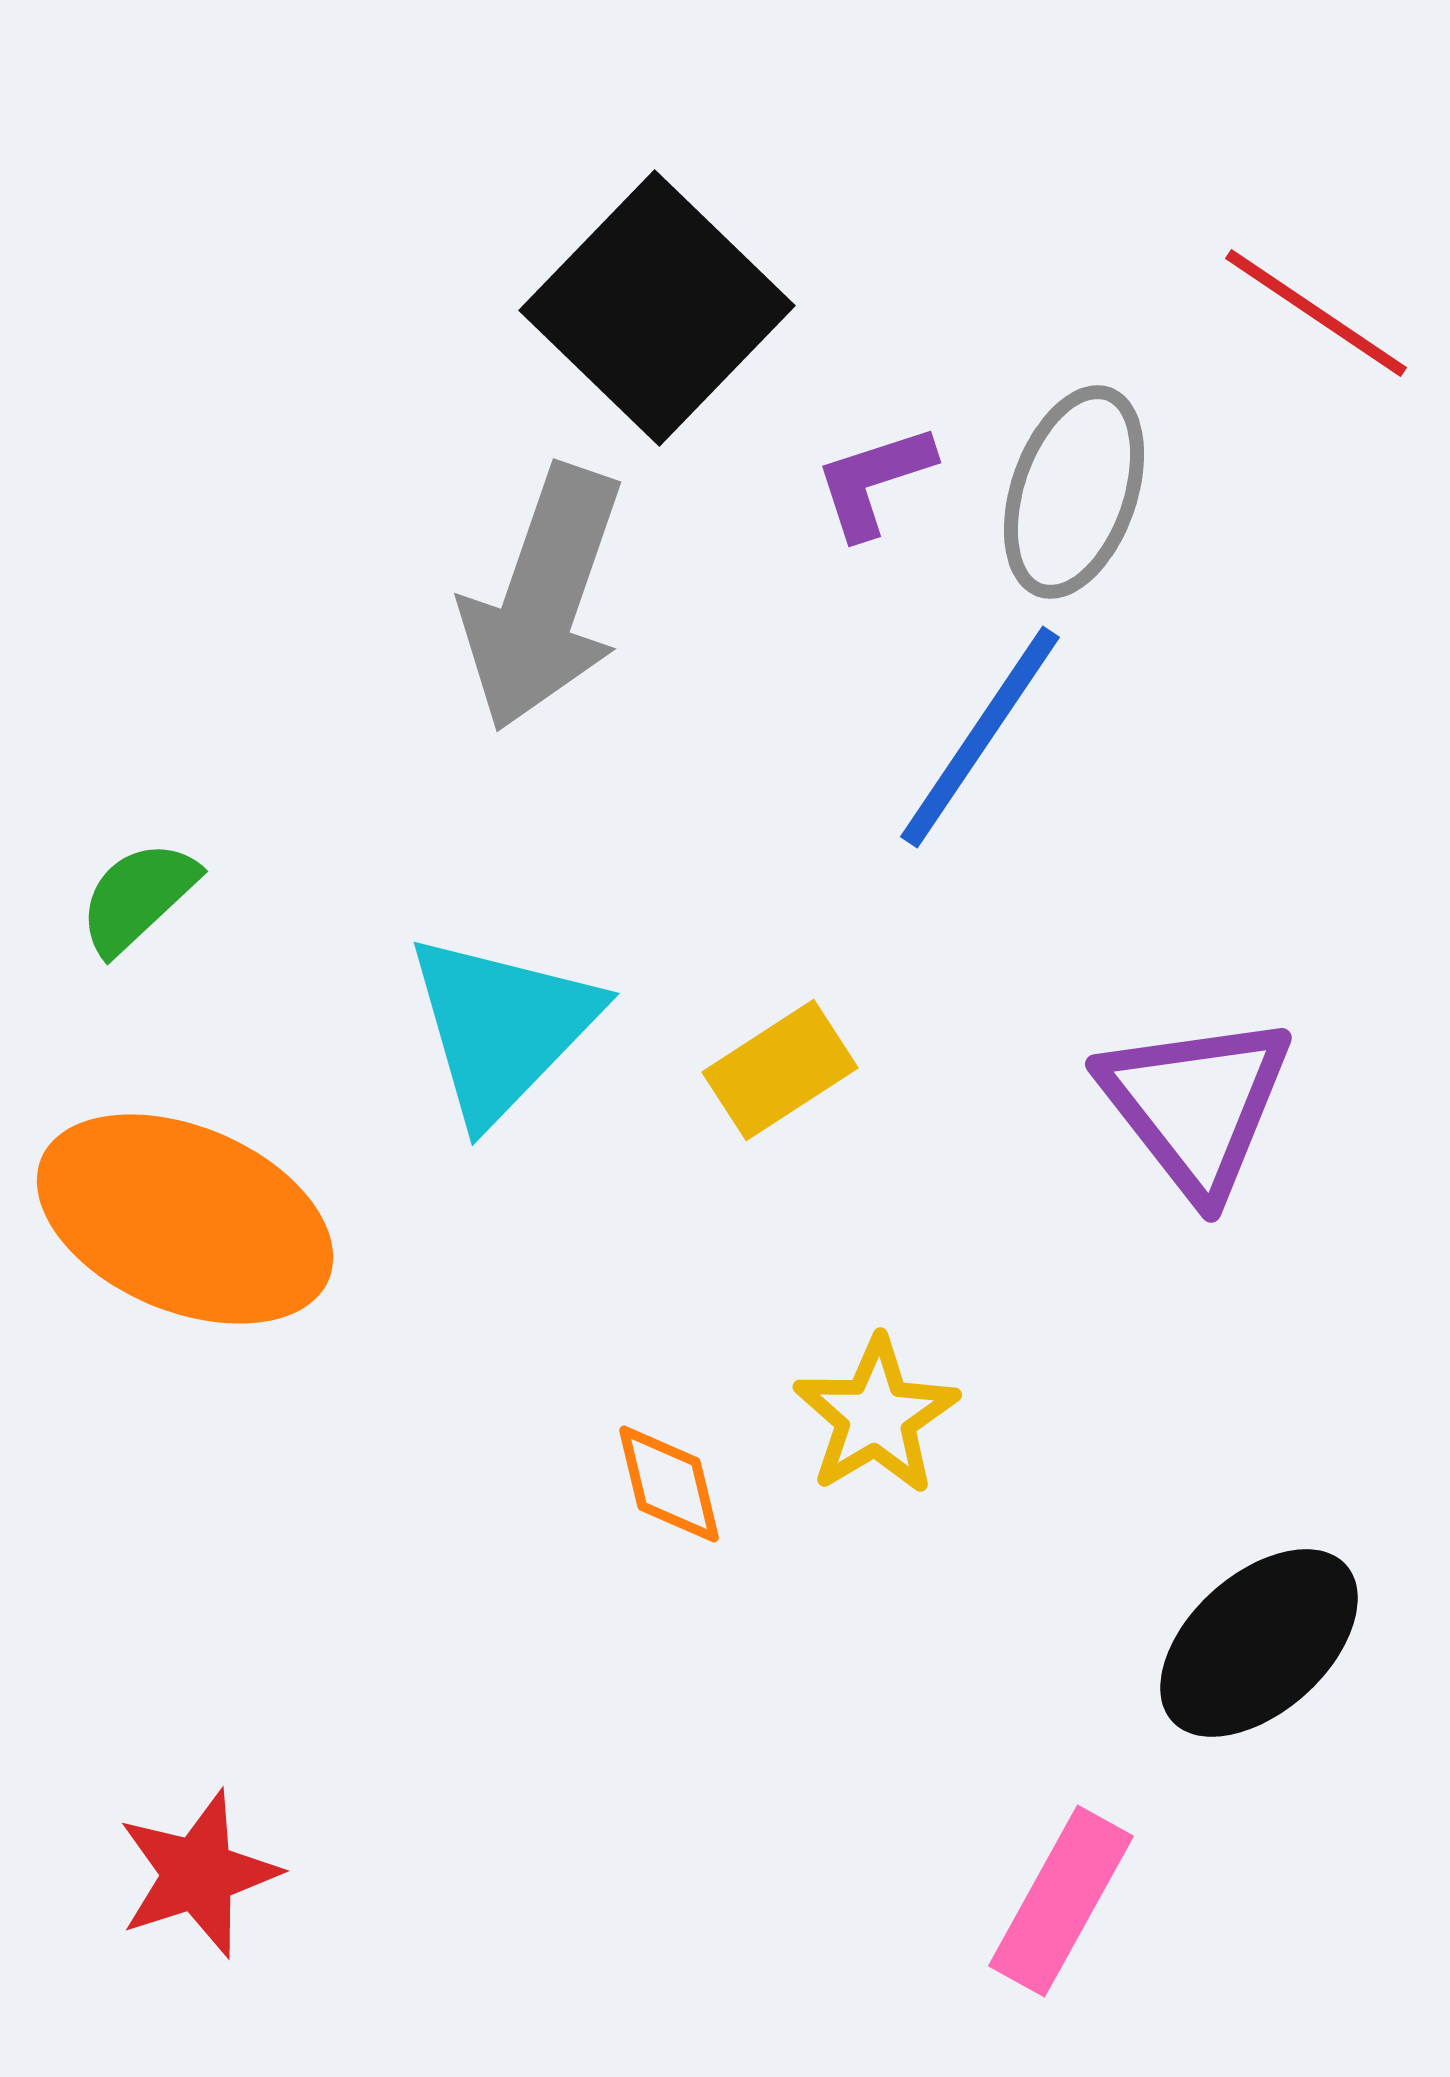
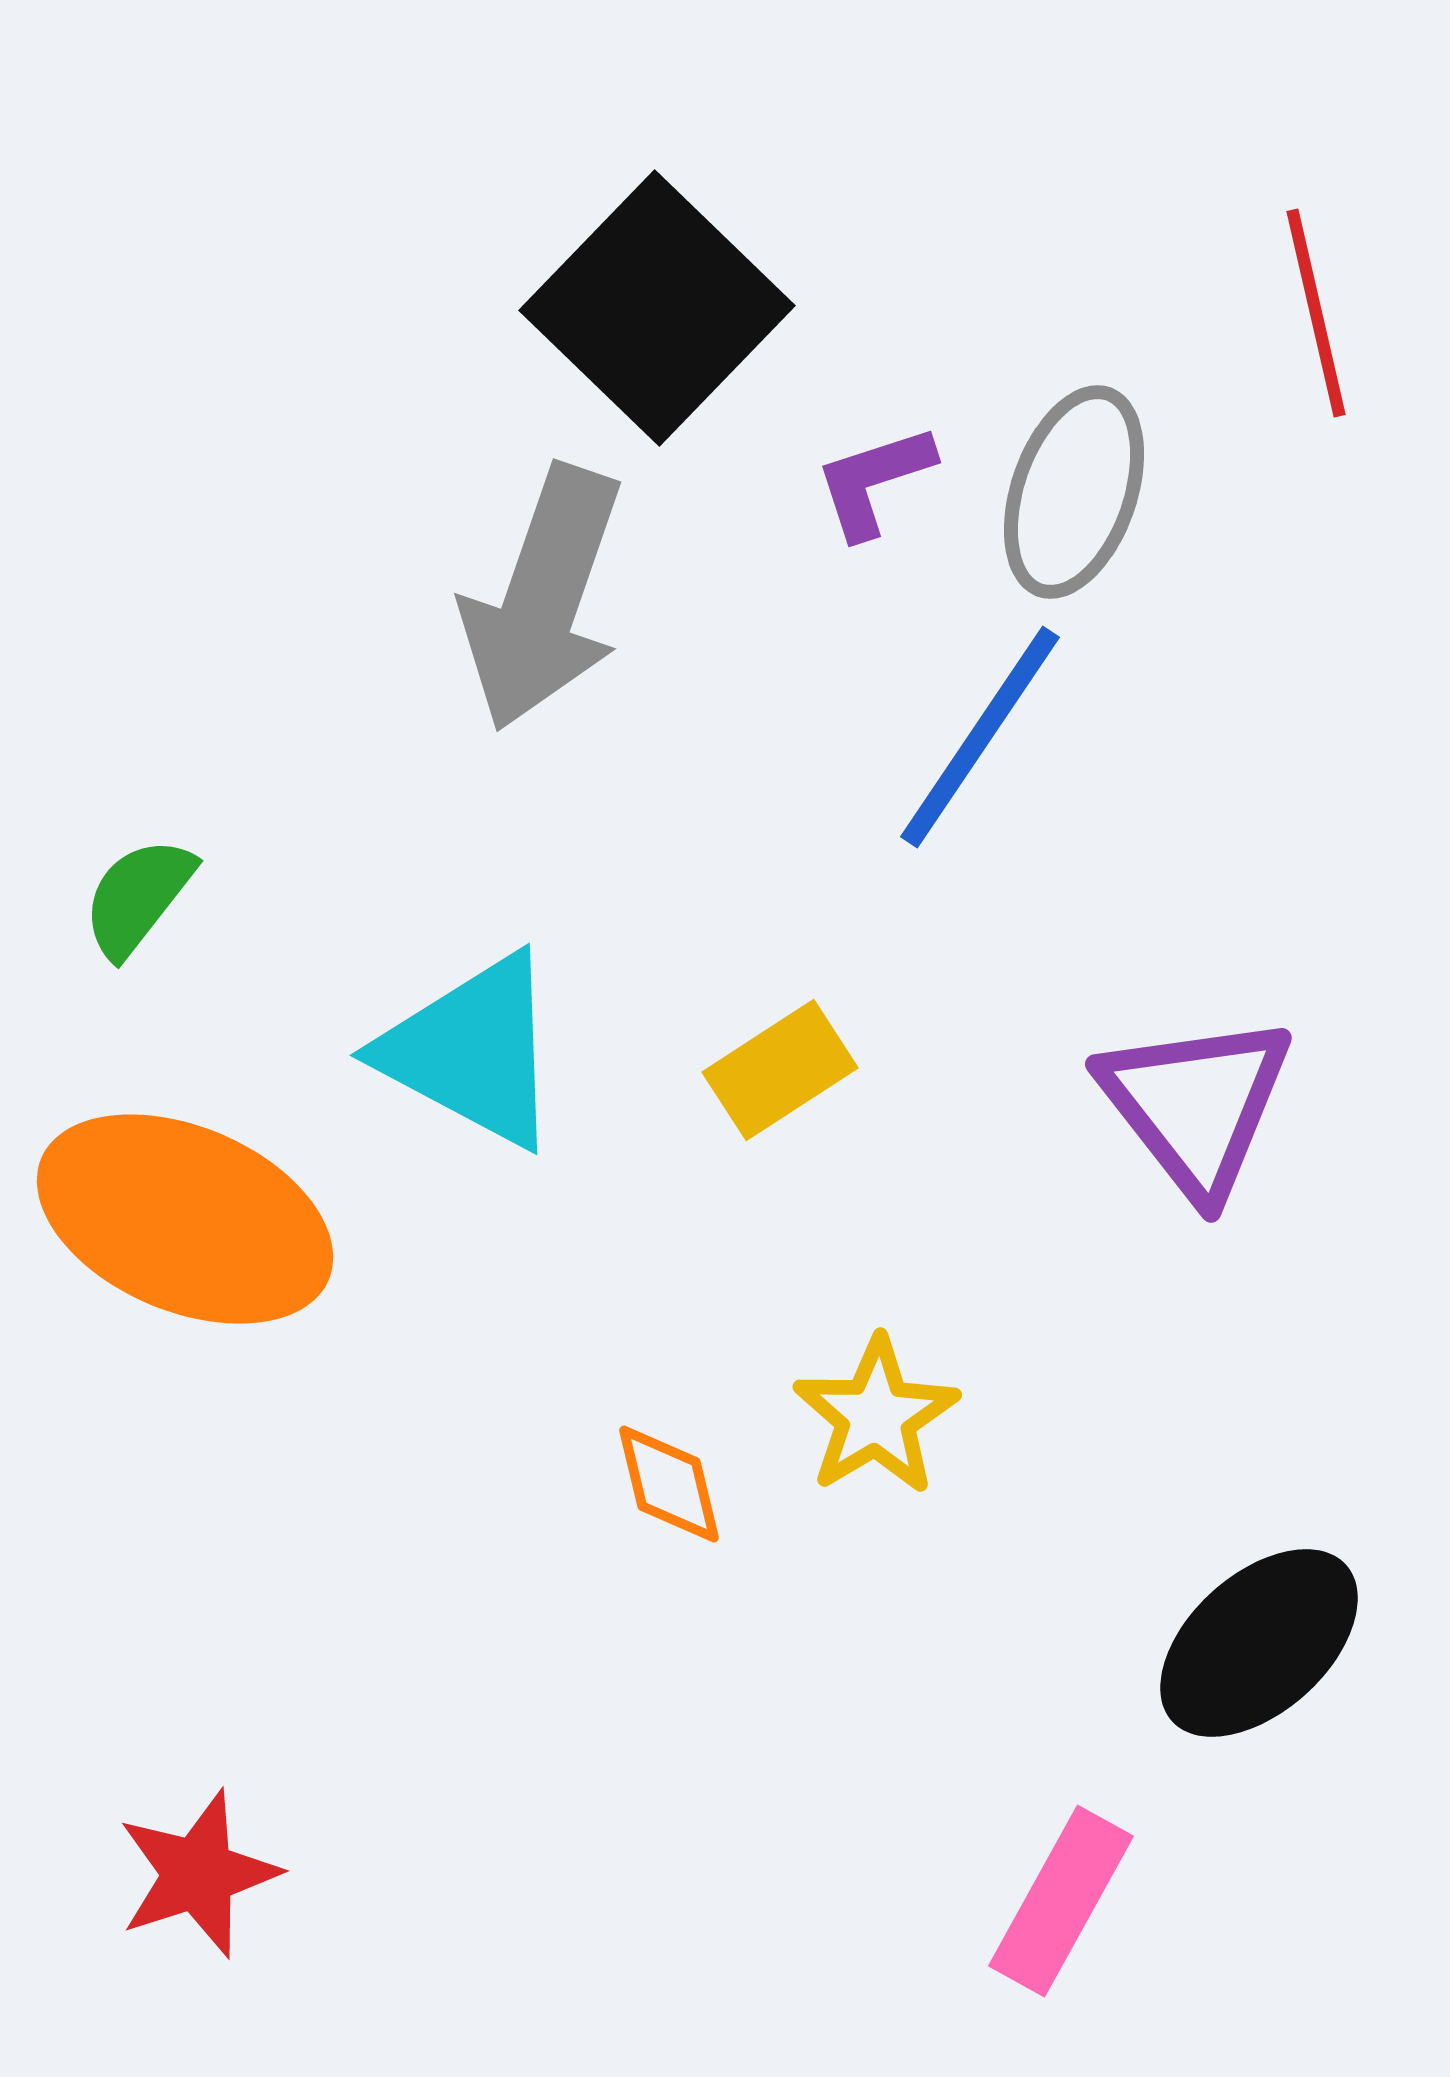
red line: rotated 43 degrees clockwise
green semicircle: rotated 9 degrees counterclockwise
cyan triangle: moved 30 px left, 24 px down; rotated 46 degrees counterclockwise
